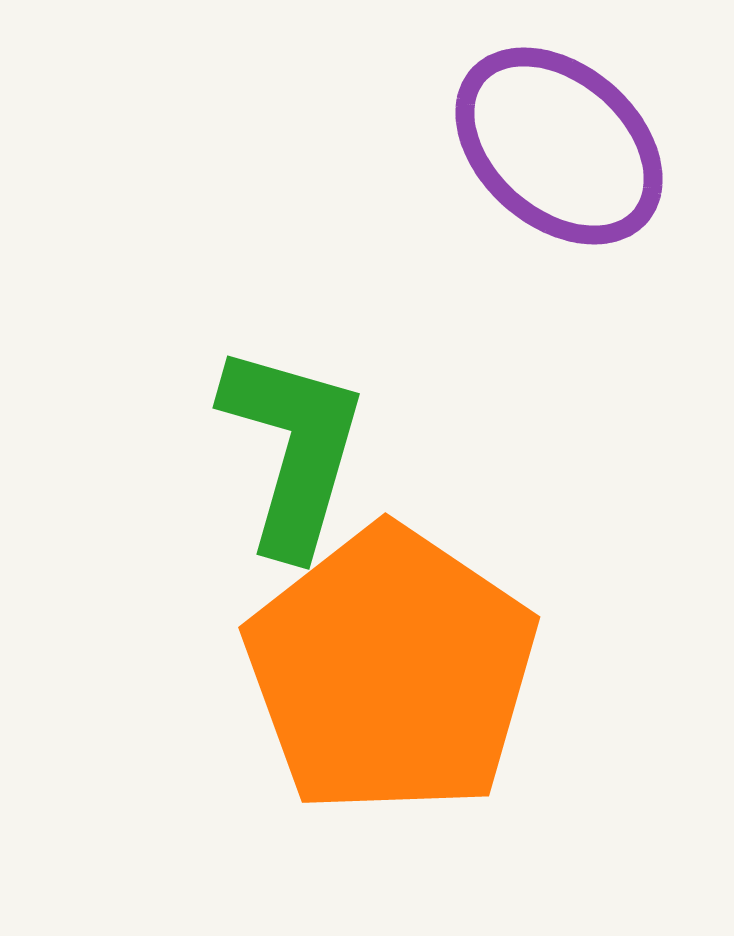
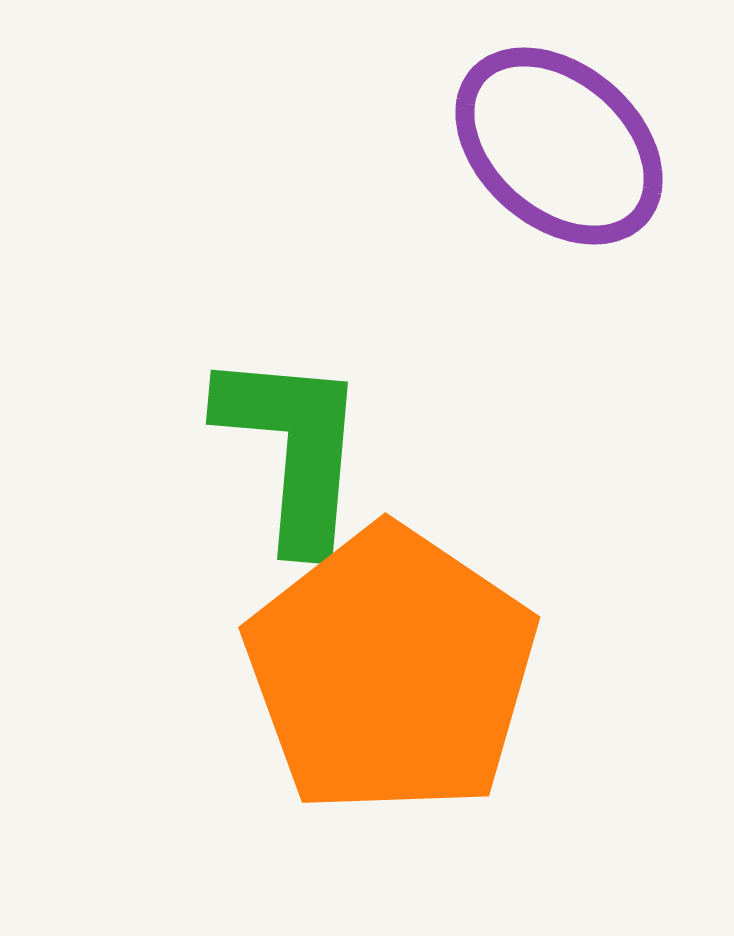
green L-shape: rotated 11 degrees counterclockwise
